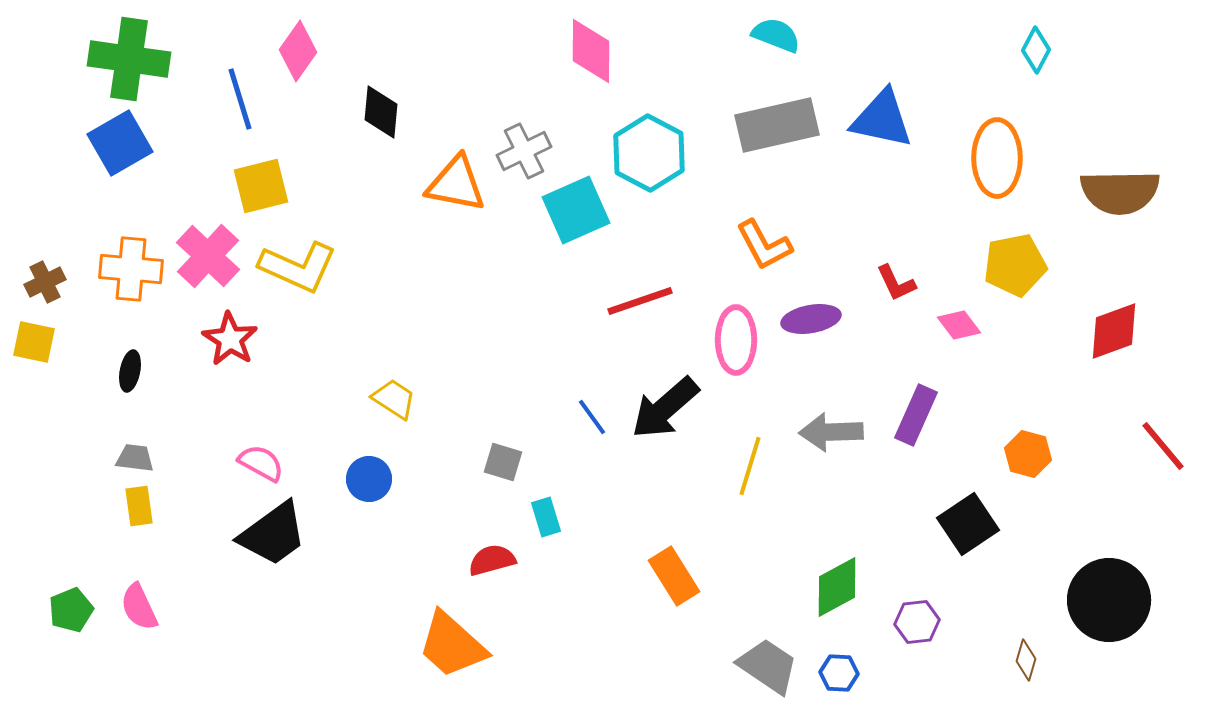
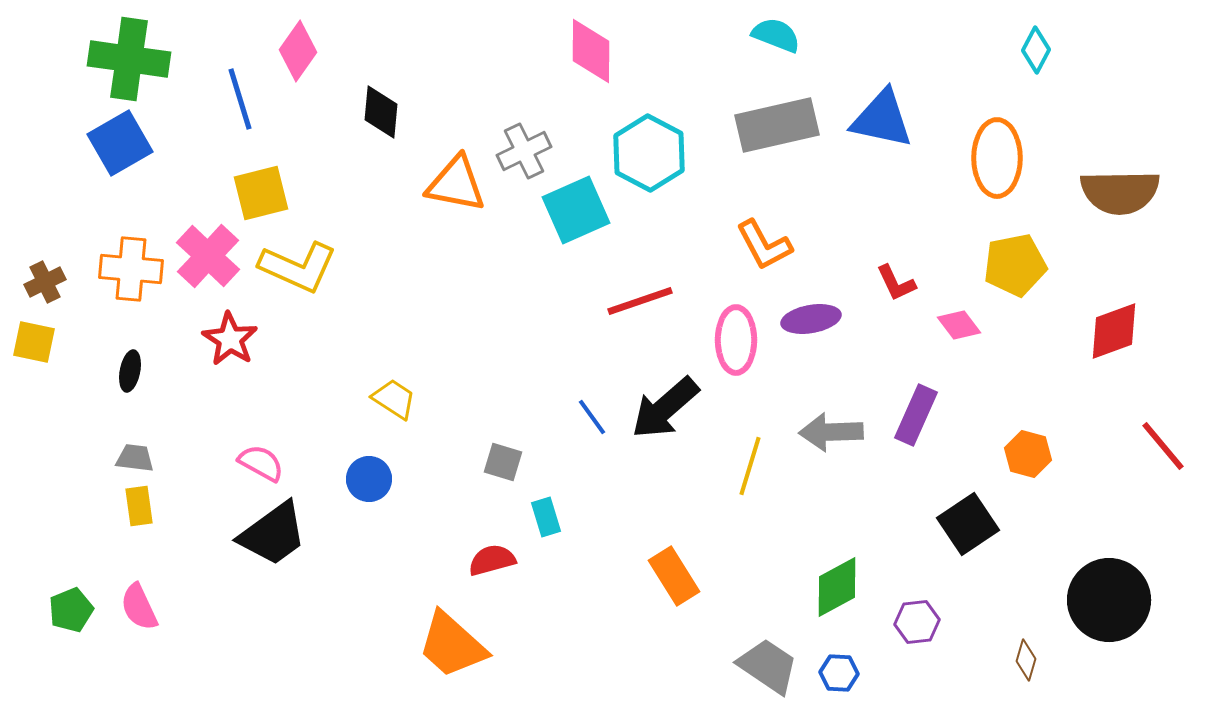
yellow square at (261, 186): moved 7 px down
